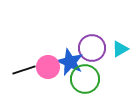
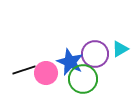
purple circle: moved 3 px right, 6 px down
pink circle: moved 2 px left, 6 px down
green circle: moved 2 px left
